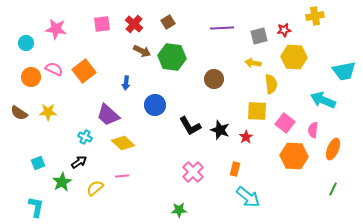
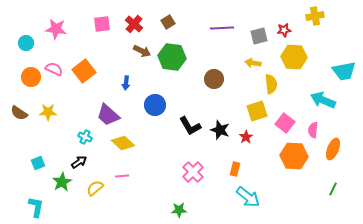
yellow square at (257, 111): rotated 20 degrees counterclockwise
